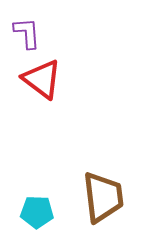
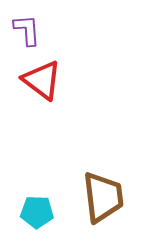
purple L-shape: moved 3 px up
red triangle: moved 1 px down
